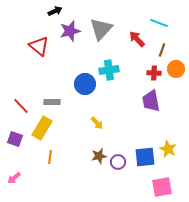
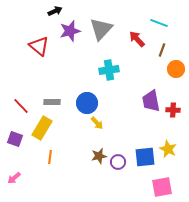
red cross: moved 19 px right, 37 px down
blue circle: moved 2 px right, 19 px down
